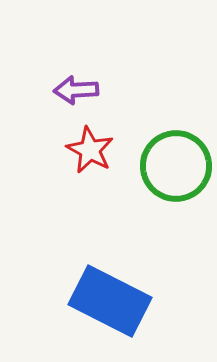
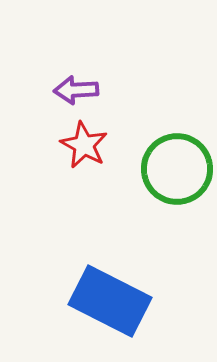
red star: moved 6 px left, 5 px up
green circle: moved 1 px right, 3 px down
